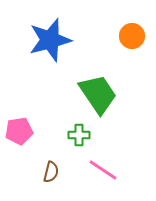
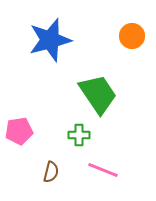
pink line: rotated 12 degrees counterclockwise
